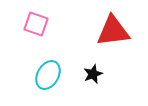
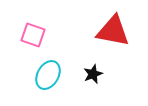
pink square: moved 3 px left, 11 px down
red triangle: rotated 18 degrees clockwise
